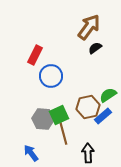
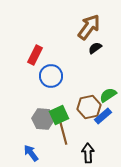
brown hexagon: moved 1 px right
